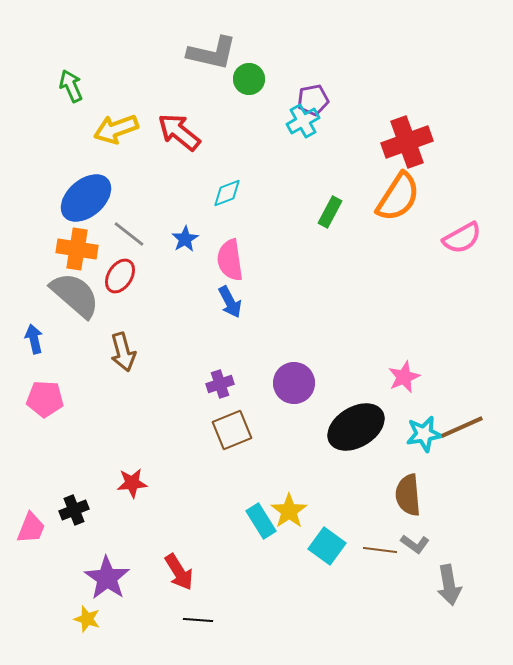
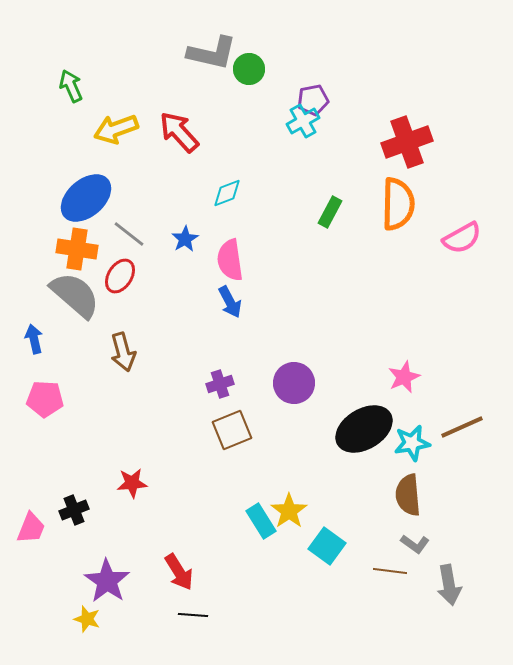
green circle at (249, 79): moved 10 px up
red arrow at (179, 132): rotated 9 degrees clockwise
orange semicircle at (398, 197): moved 7 px down; rotated 32 degrees counterclockwise
black ellipse at (356, 427): moved 8 px right, 2 px down
cyan star at (424, 434): moved 12 px left, 9 px down
brown line at (380, 550): moved 10 px right, 21 px down
purple star at (107, 578): moved 3 px down
black line at (198, 620): moved 5 px left, 5 px up
